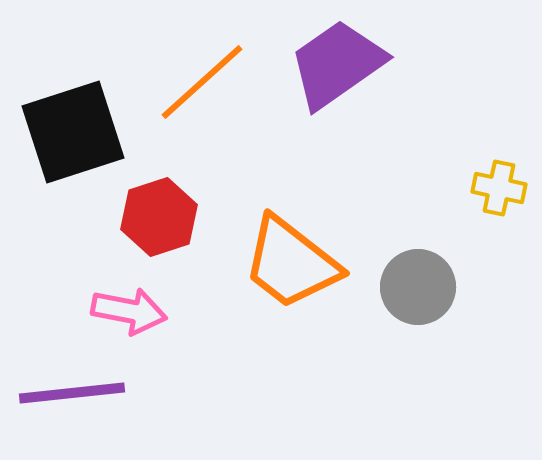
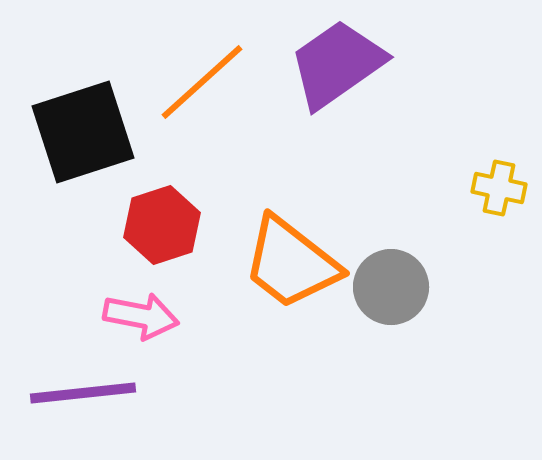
black square: moved 10 px right
red hexagon: moved 3 px right, 8 px down
gray circle: moved 27 px left
pink arrow: moved 12 px right, 5 px down
purple line: moved 11 px right
